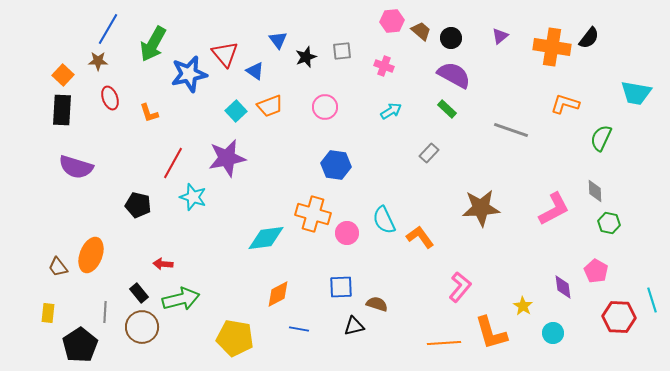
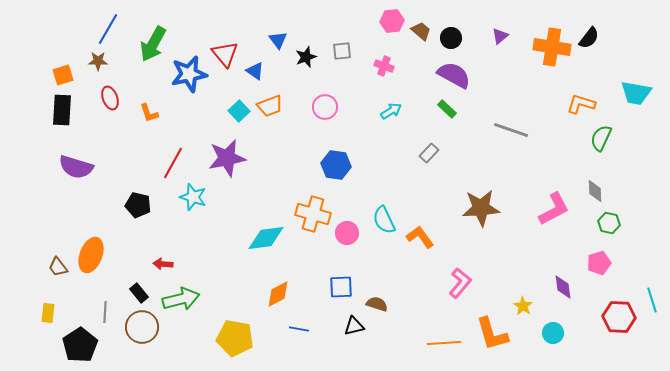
orange square at (63, 75): rotated 30 degrees clockwise
orange L-shape at (565, 104): moved 16 px right
cyan square at (236, 111): moved 3 px right
pink pentagon at (596, 271): moved 3 px right, 8 px up; rotated 25 degrees clockwise
pink L-shape at (460, 287): moved 4 px up
orange L-shape at (491, 333): moved 1 px right, 1 px down
